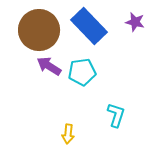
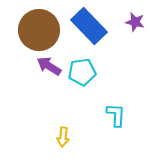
cyan L-shape: rotated 15 degrees counterclockwise
yellow arrow: moved 5 px left, 3 px down
